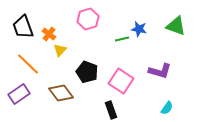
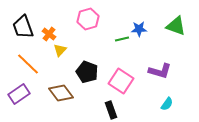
blue star: rotated 14 degrees counterclockwise
cyan semicircle: moved 4 px up
